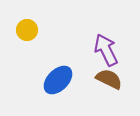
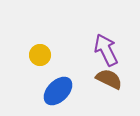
yellow circle: moved 13 px right, 25 px down
blue ellipse: moved 11 px down
